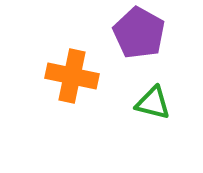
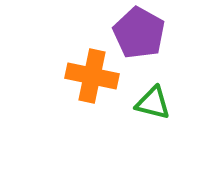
orange cross: moved 20 px right
